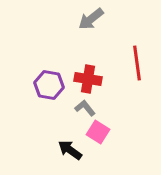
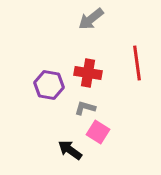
red cross: moved 6 px up
gray L-shape: rotated 35 degrees counterclockwise
